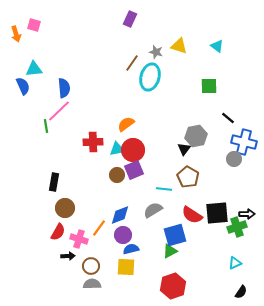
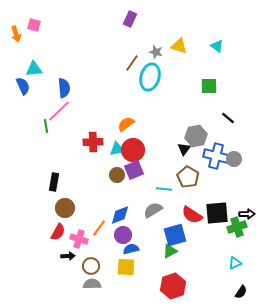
blue cross at (244, 142): moved 28 px left, 14 px down
